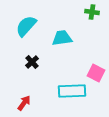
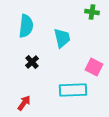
cyan semicircle: rotated 145 degrees clockwise
cyan trapezoid: rotated 85 degrees clockwise
pink square: moved 2 px left, 6 px up
cyan rectangle: moved 1 px right, 1 px up
